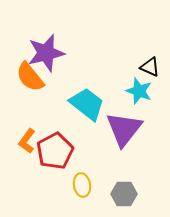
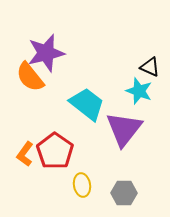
orange L-shape: moved 2 px left, 13 px down
red pentagon: rotated 9 degrees counterclockwise
gray hexagon: moved 1 px up
